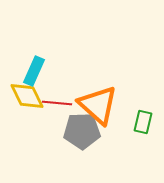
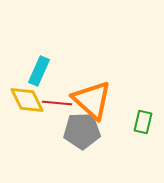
cyan rectangle: moved 5 px right
yellow diamond: moved 4 px down
orange triangle: moved 6 px left, 5 px up
